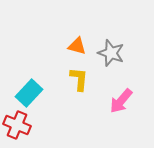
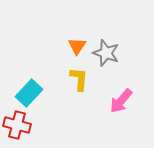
orange triangle: rotated 48 degrees clockwise
gray star: moved 5 px left
red cross: rotated 8 degrees counterclockwise
